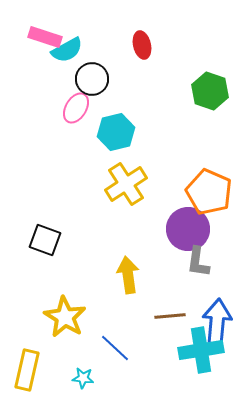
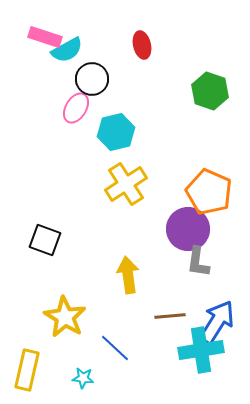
blue arrow: rotated 27 degrees clockwise
